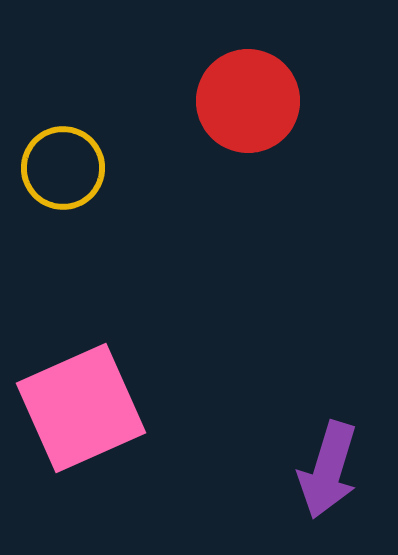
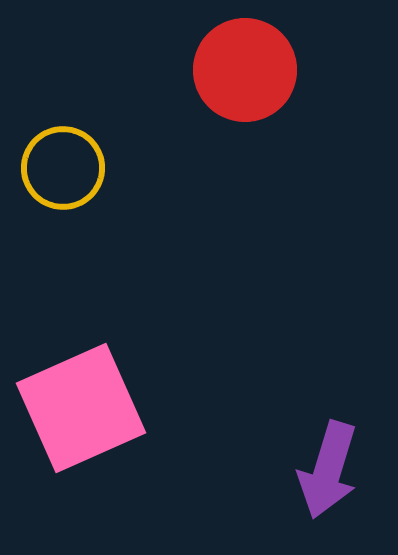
red circle: moved 3 px left, 31 px up
